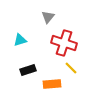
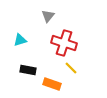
gray triangle: moved 1 px up
black rectangle: rotated 28 degrees clockwise
orange rectangle: rotated 24 degrees clockwise
